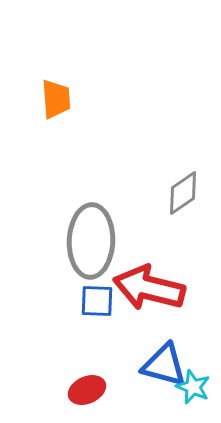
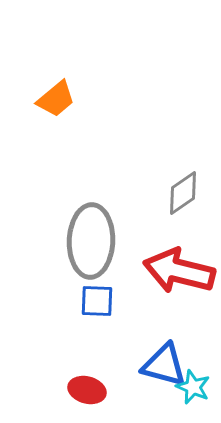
orange trapezoid: rotated 54 degrees clockwise
red arrow: moved 30 px right, 17 px up
red ellipse: rotated 39 degrees clockwise
